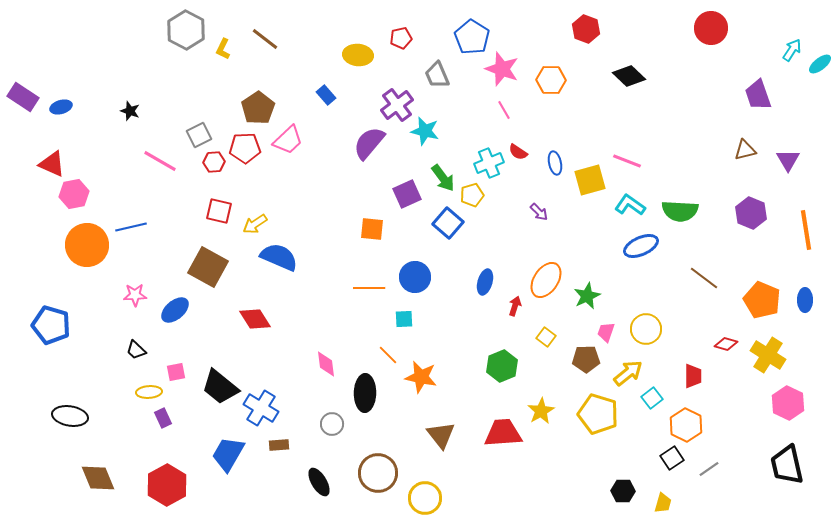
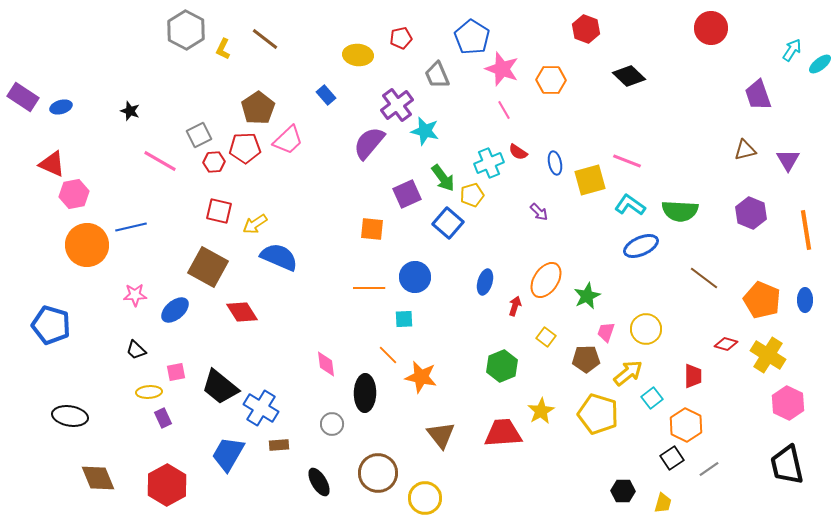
red diamond at (255, 319): moved 13 px left, 7 px up
